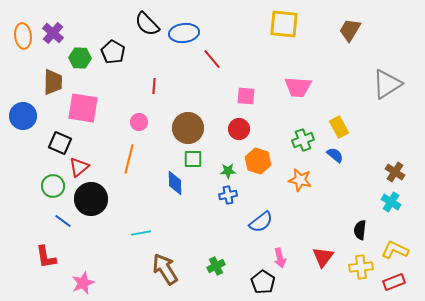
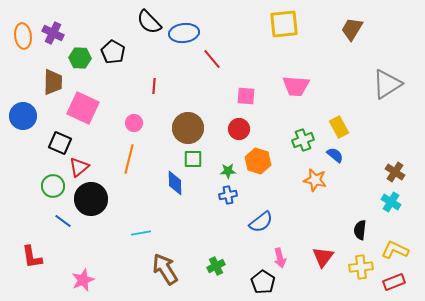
black semicircle at (147, 24): moved 2 px right, 2 px up
yellow square at (284, 24): rotated 12 degrees counterclockwise
brown trapezoid at (350, 30): moved 2 px right, 1 px up
purple cross at (53, 33): rotated 15 degrees counterclockwise
pink trapezoid at (298, 87): moved 2 px left, 1 px up
pink square at (83, 108): rotated 16 degrees clockwise
pink circle at (139, 122): moved 5 px left, 1 px down
orange star at (300, 180): moved 15 px right
red L-shape at (46, 257): moved 14 px left
pink star at (83, 283): moved 3 px up
